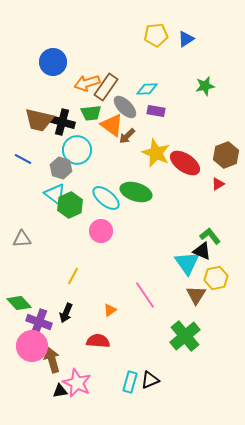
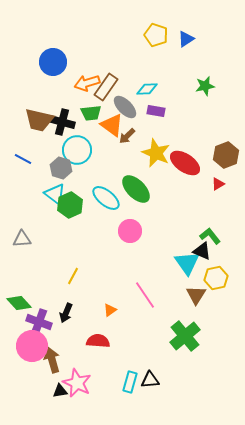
yellow pentagon at (156, 35): rotated 25 degrees clockwise
green ellipse at (136, 192): moved 3 px up; rotated 28 degrees clockwise
pink circle at (101, 231): moved 29 px right
black triangle at (150, 380): rotated 18 degrees clockwise
